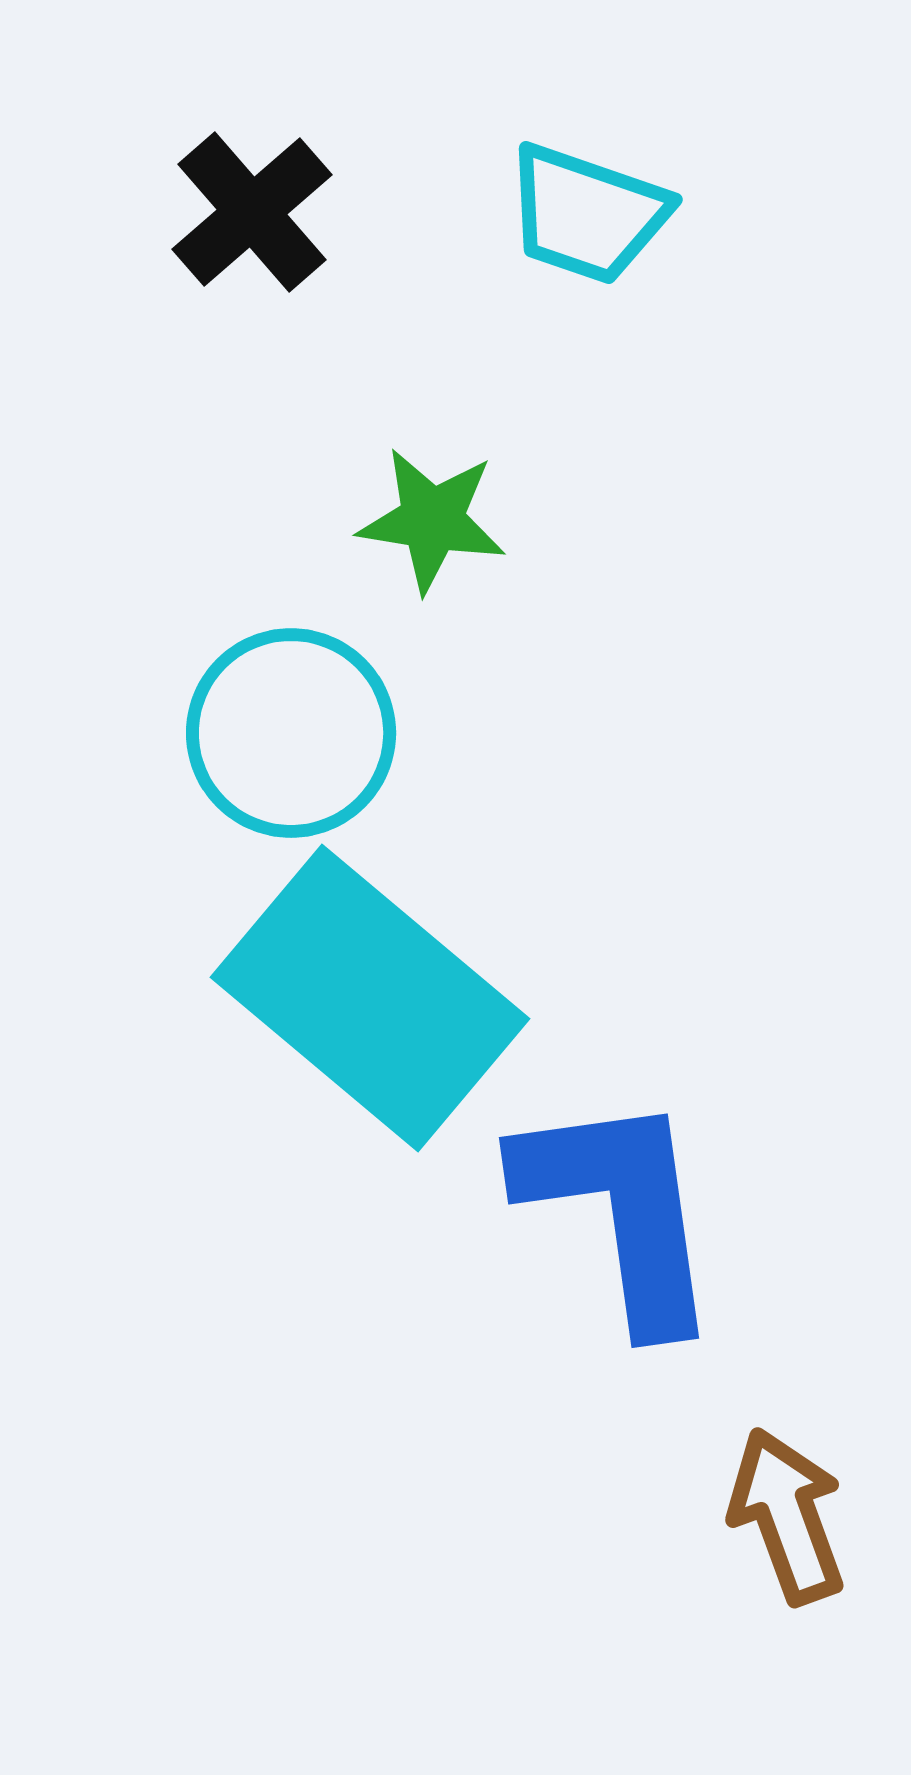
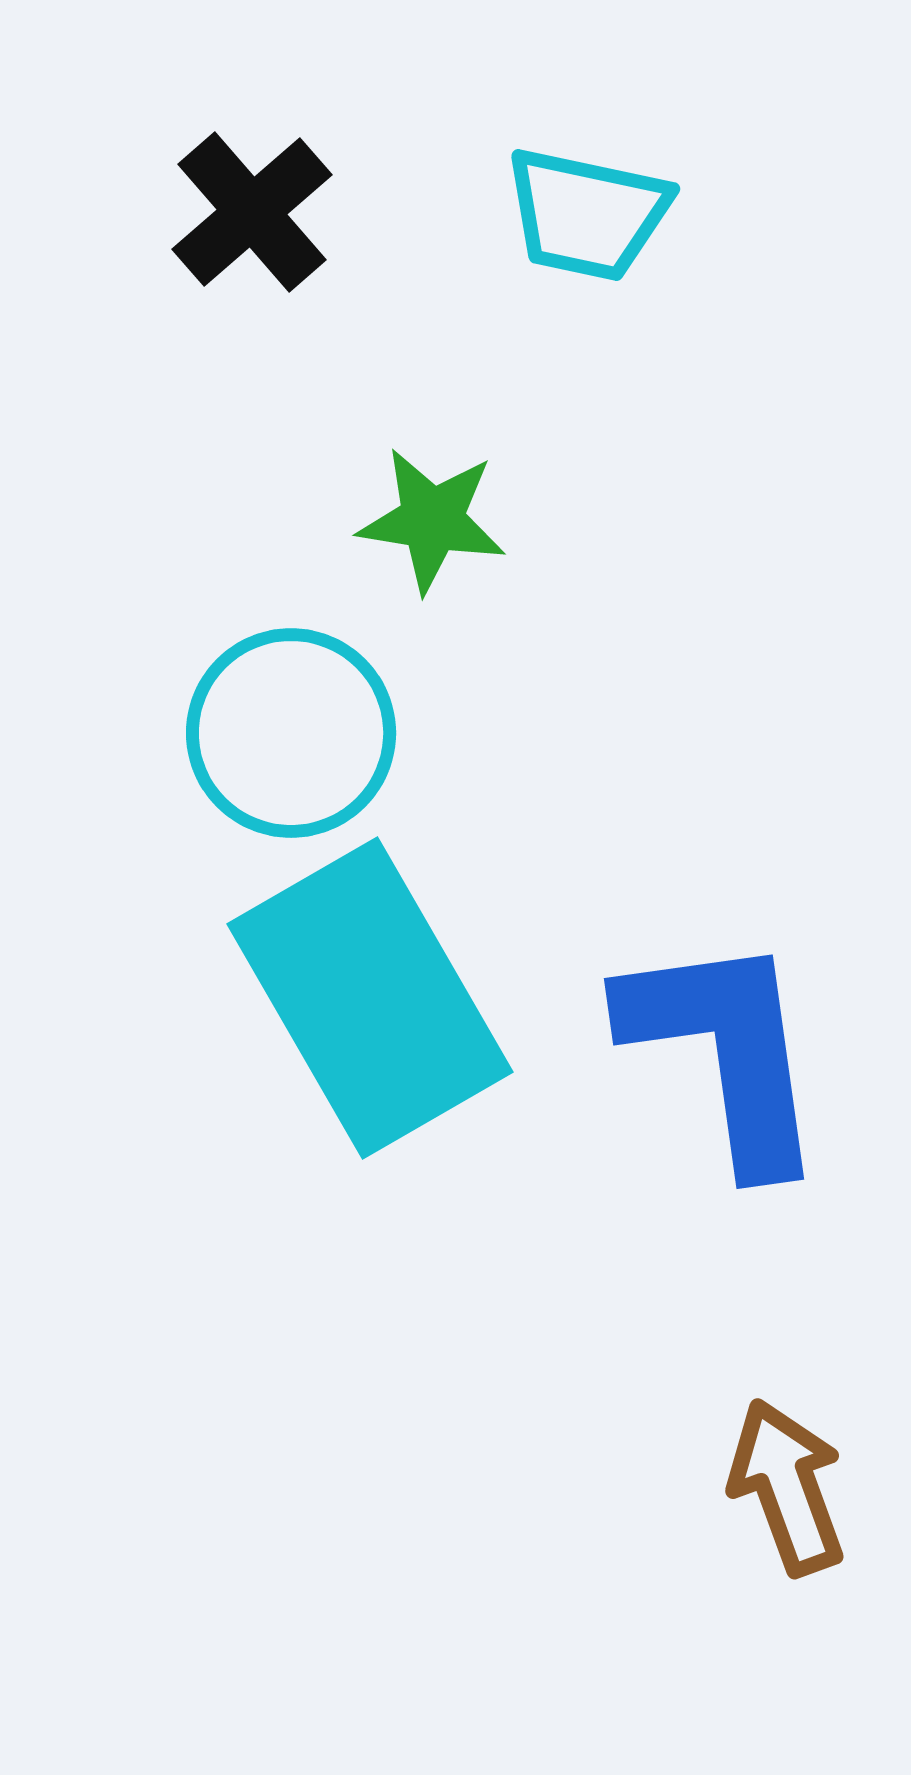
cyan trapezoid: rotated 7 degrees counterclockwise
cyan rectangle: rotated 20 degrees clockwise
blue L-shape: moved 105 px right, 159 px up
brown arrow: moved 29 px up
